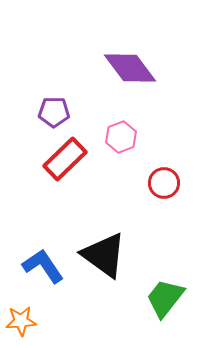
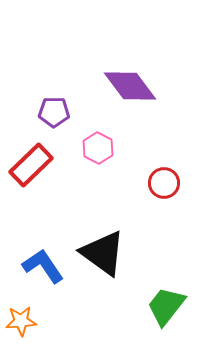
purple diamond: moved 18 px down
pink hexagon: moved 23 px left, 11 px down; rotated 12 degrees counterclockwise
red rectangle: moved 34 px left, 6 px down
black triangle: moved 1 px left, 2 px up
green trapezoid: moved 1 px right, 8 px down
